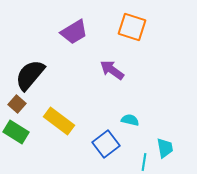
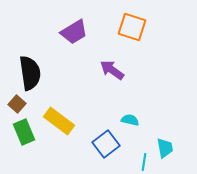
black semicircle: moved 2 px up; rotated 132 degrees clockwise
green rectangle: moved 8 px right; rotated 35 degrees clockwise
